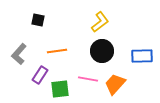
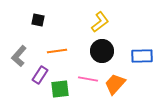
gray L-shape: moved 2 px down
